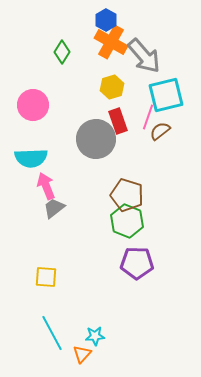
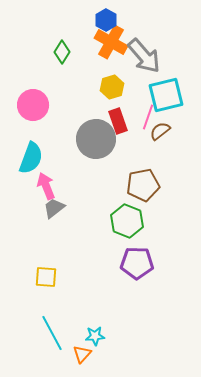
cyan semicircle: rotated 68 degrees counterclockwise
brown pentagon: moved 16 px right, 10 px up; rotated 28 degrees counterclockwise
